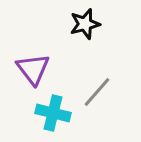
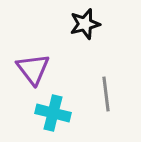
gray line: moved 9 px right, 2 px down; rotated 48 degrees counterclockwise
